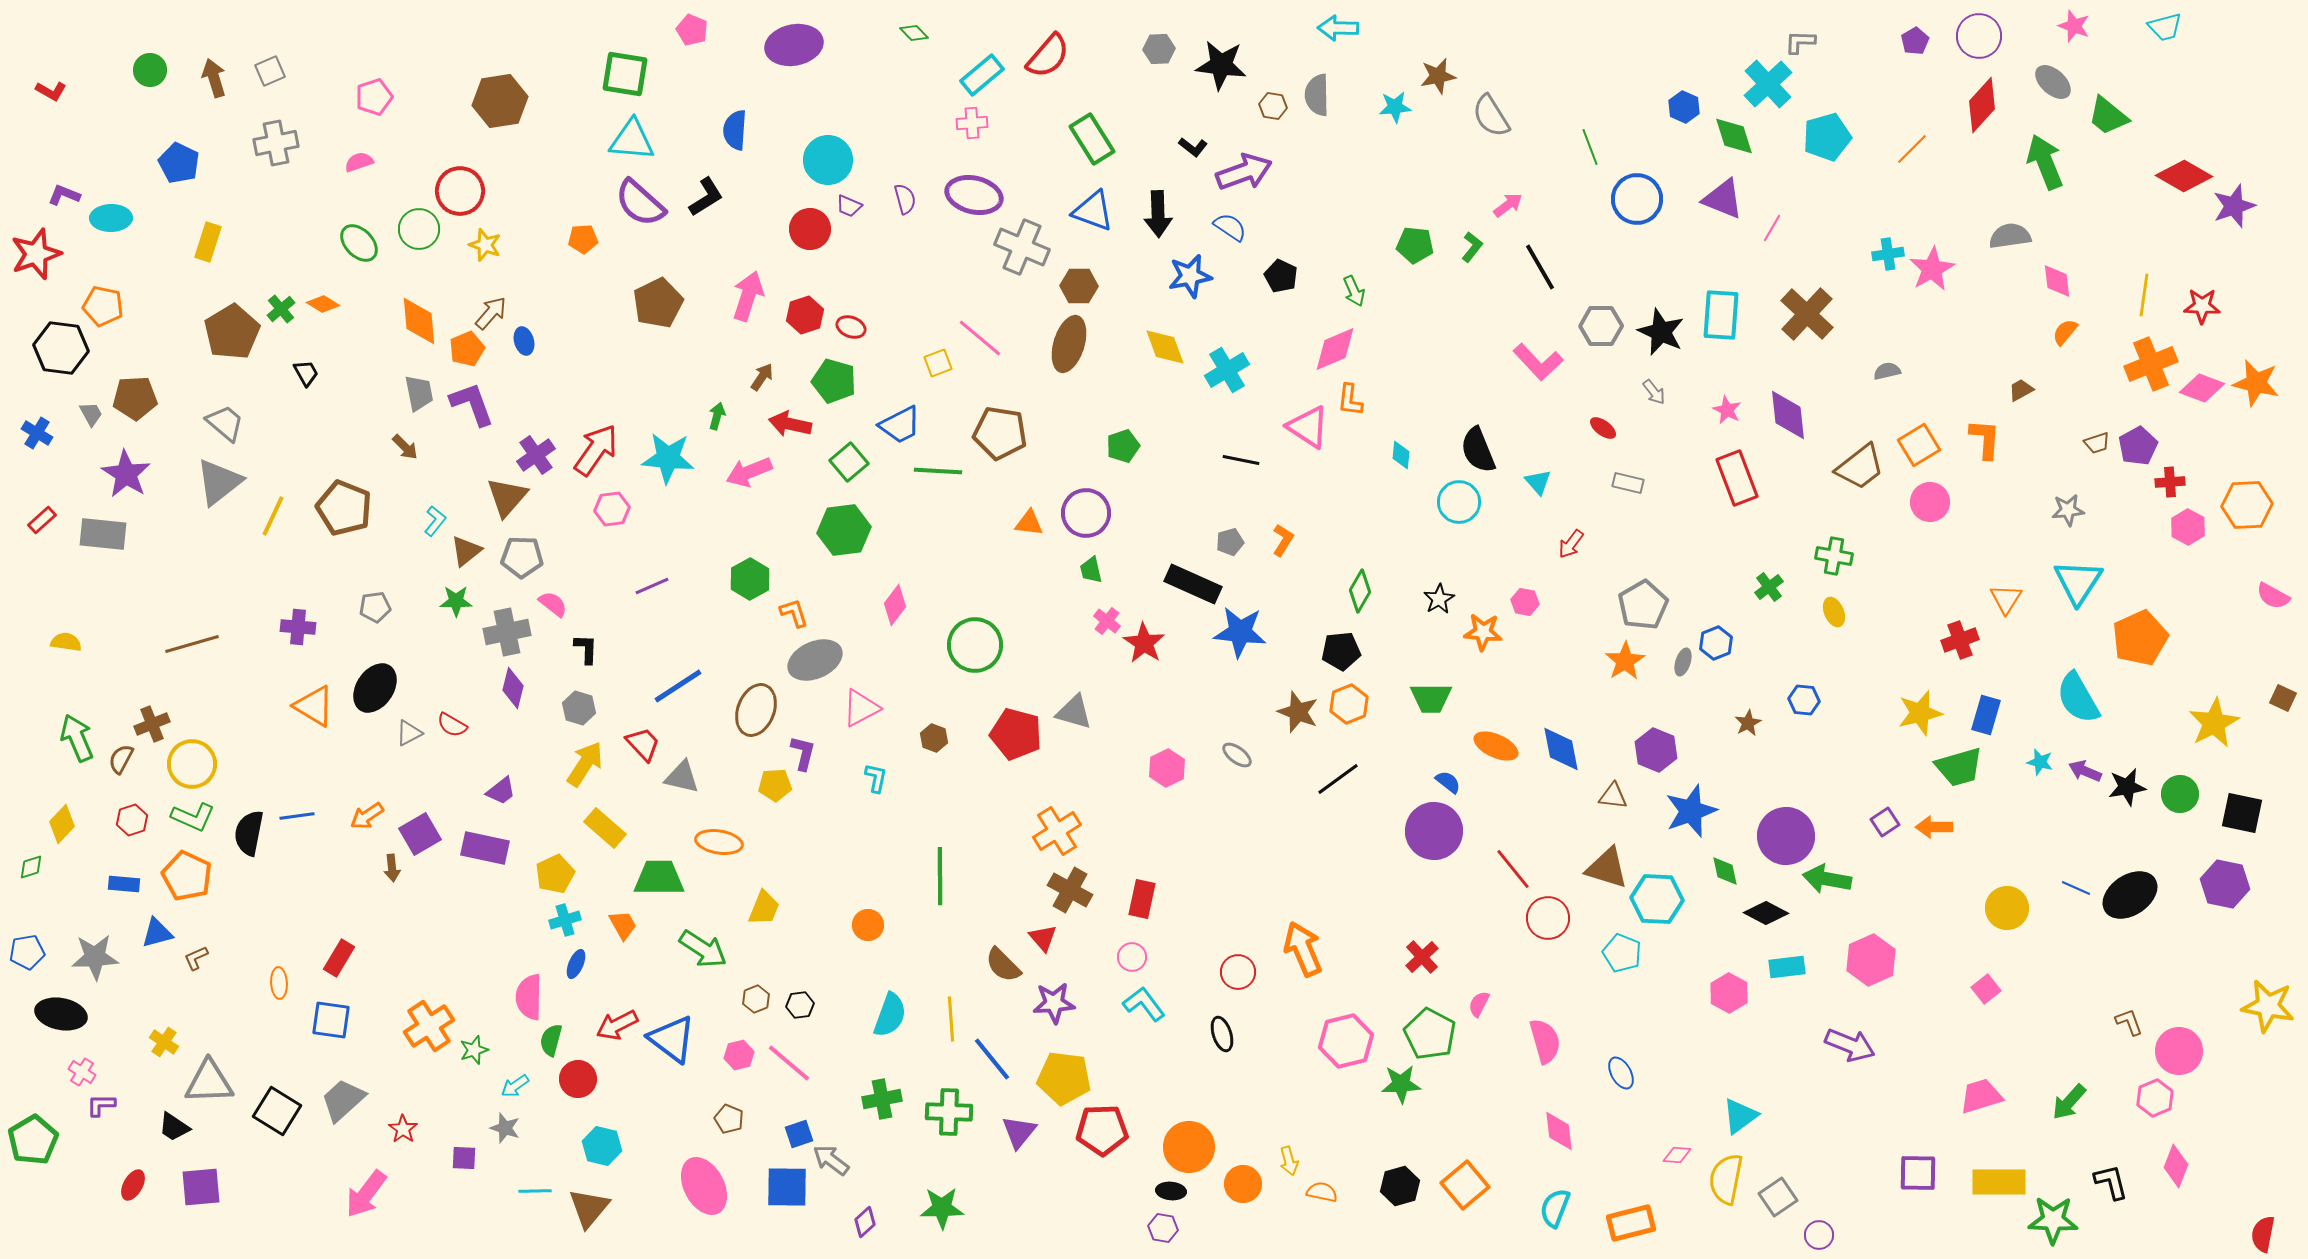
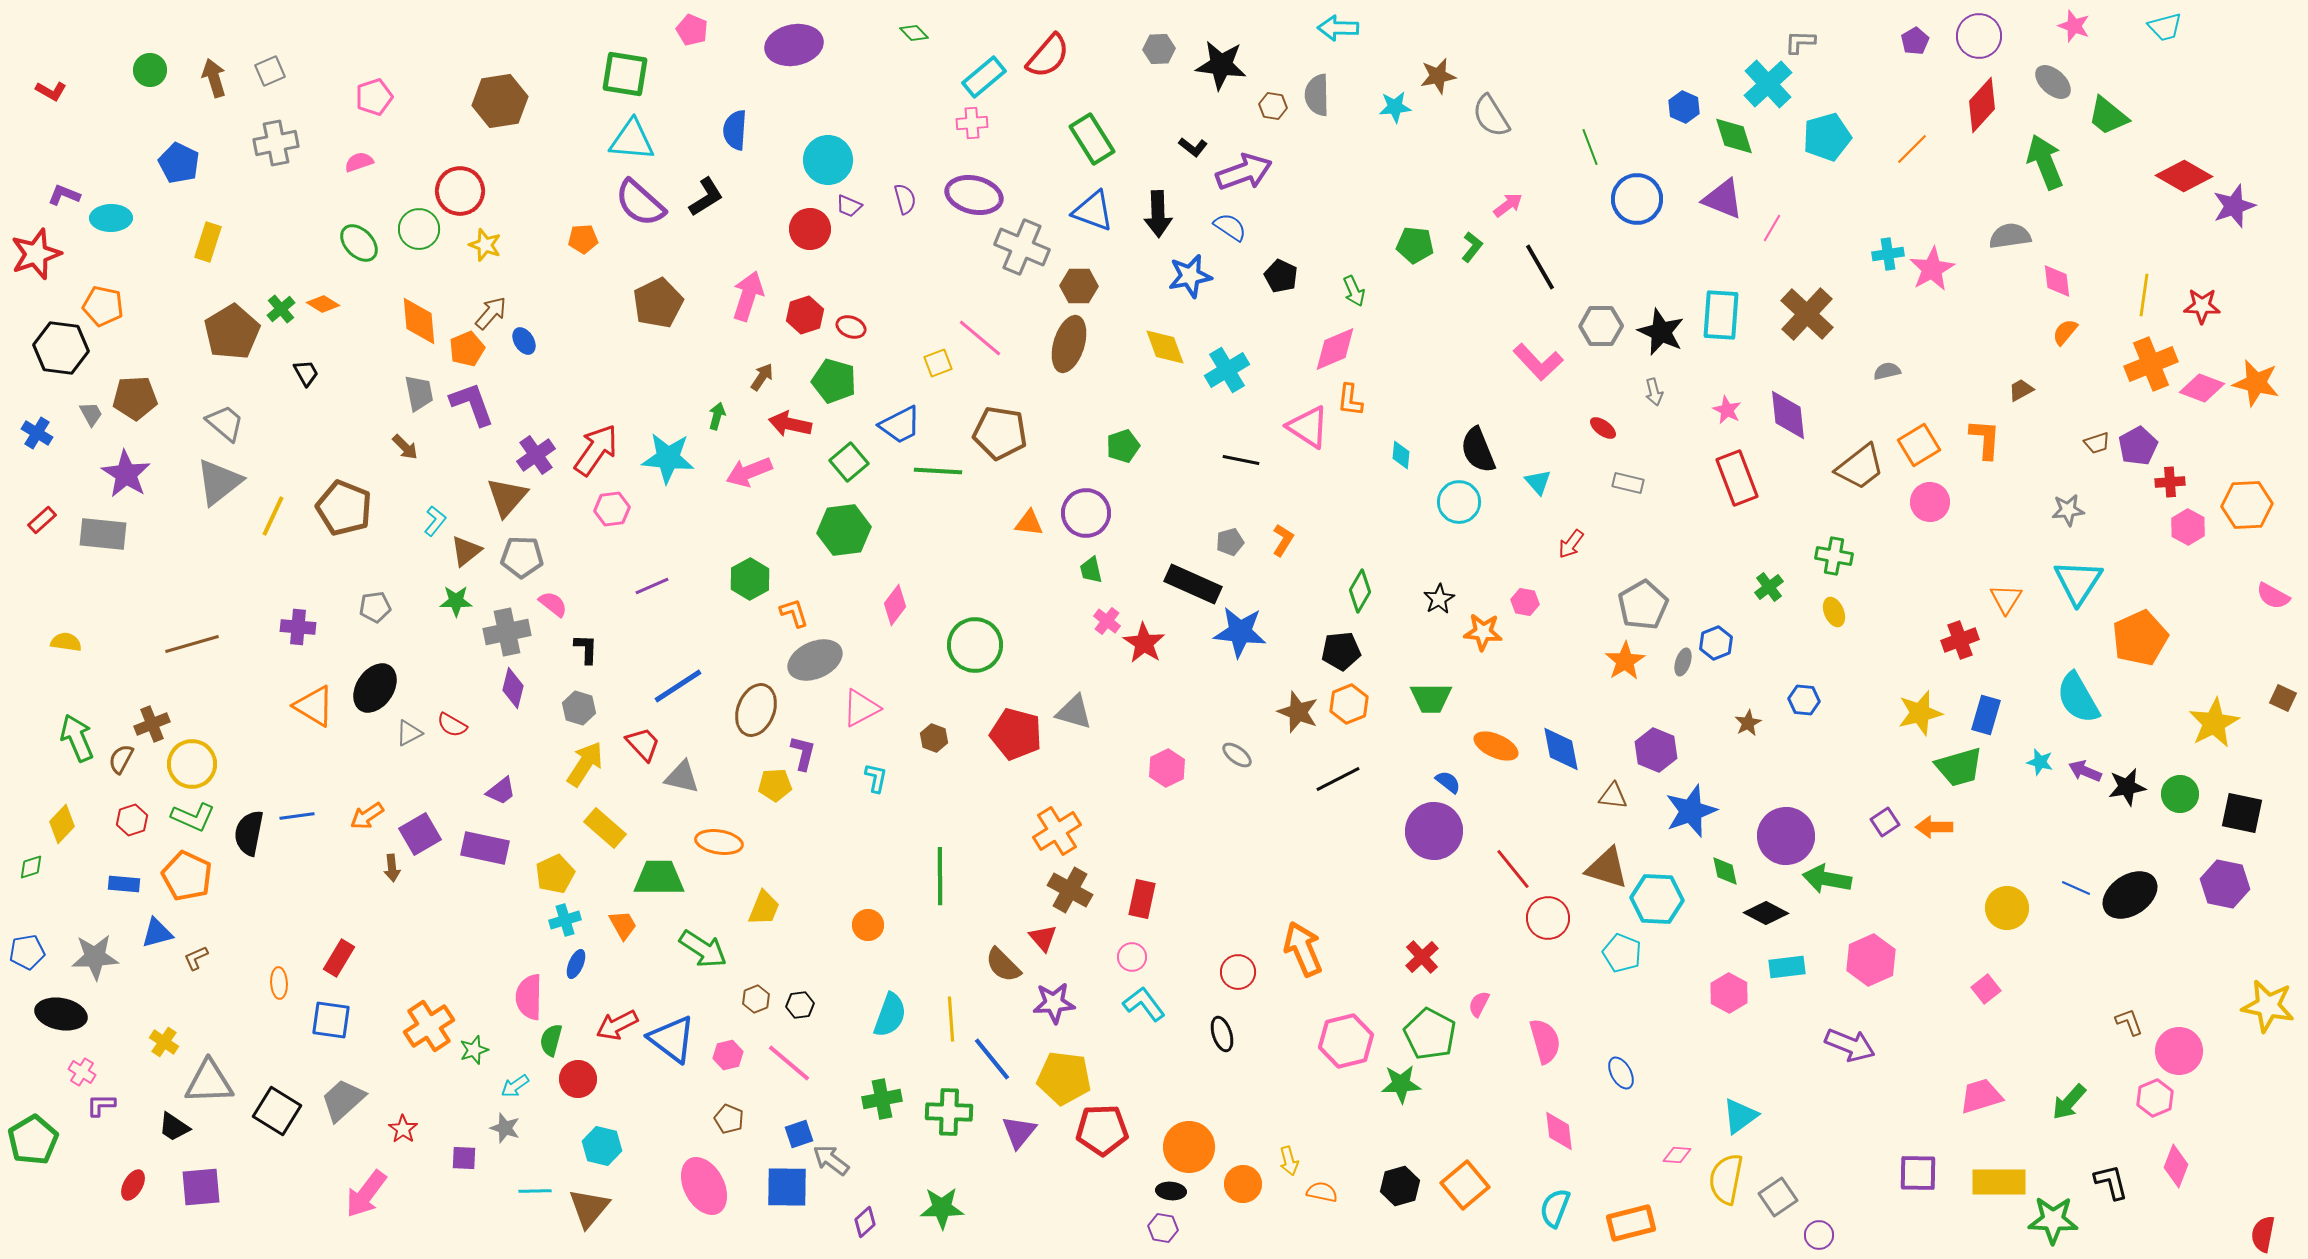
cyan rectangle at (982, 75): moved 2 px right, 2 px down
blue ellipse at (524, 341): rotated 16 degrees counterclockwise
gray arrow at (1654, 392): rotated 24 degrees clockwise
black line at (1338, 779): rotated 9 degrees clockwise
pink hexagon at (739, 1055): moved 11 px left
